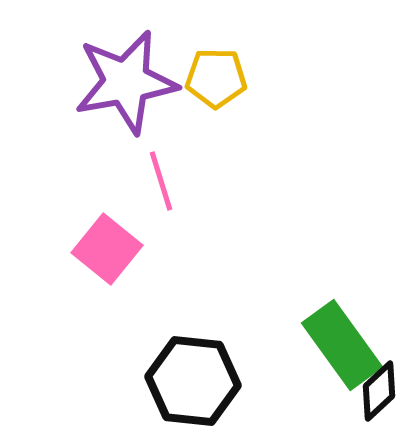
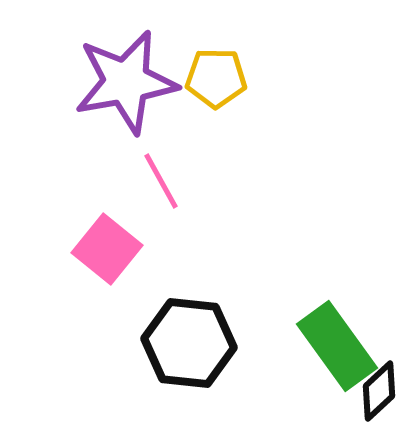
pink line: rotated 12 degrees counterclockwise
green rectangle: moved 5 px left, 1 px down
black hexagon: moved 4 px left, 38 px up
